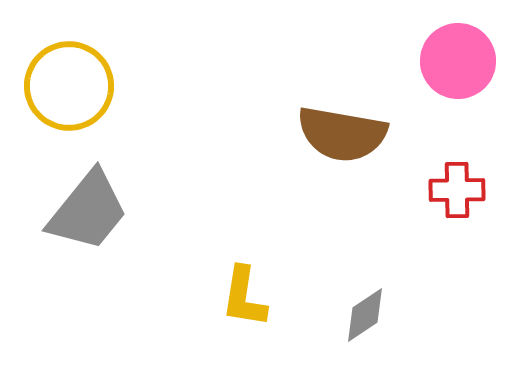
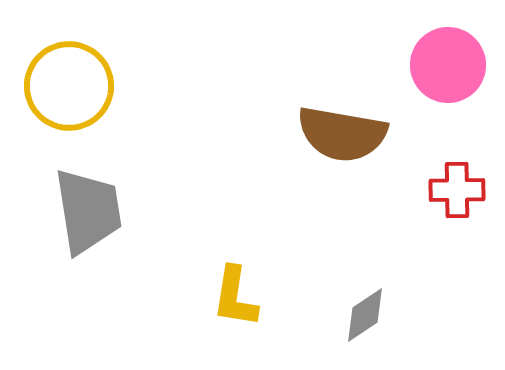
pink circle: moved 10 px left, 4 px down
gray trapezoid: rotated 48 degrees counterclockwise
yellow L-shape: moved 9 px left
